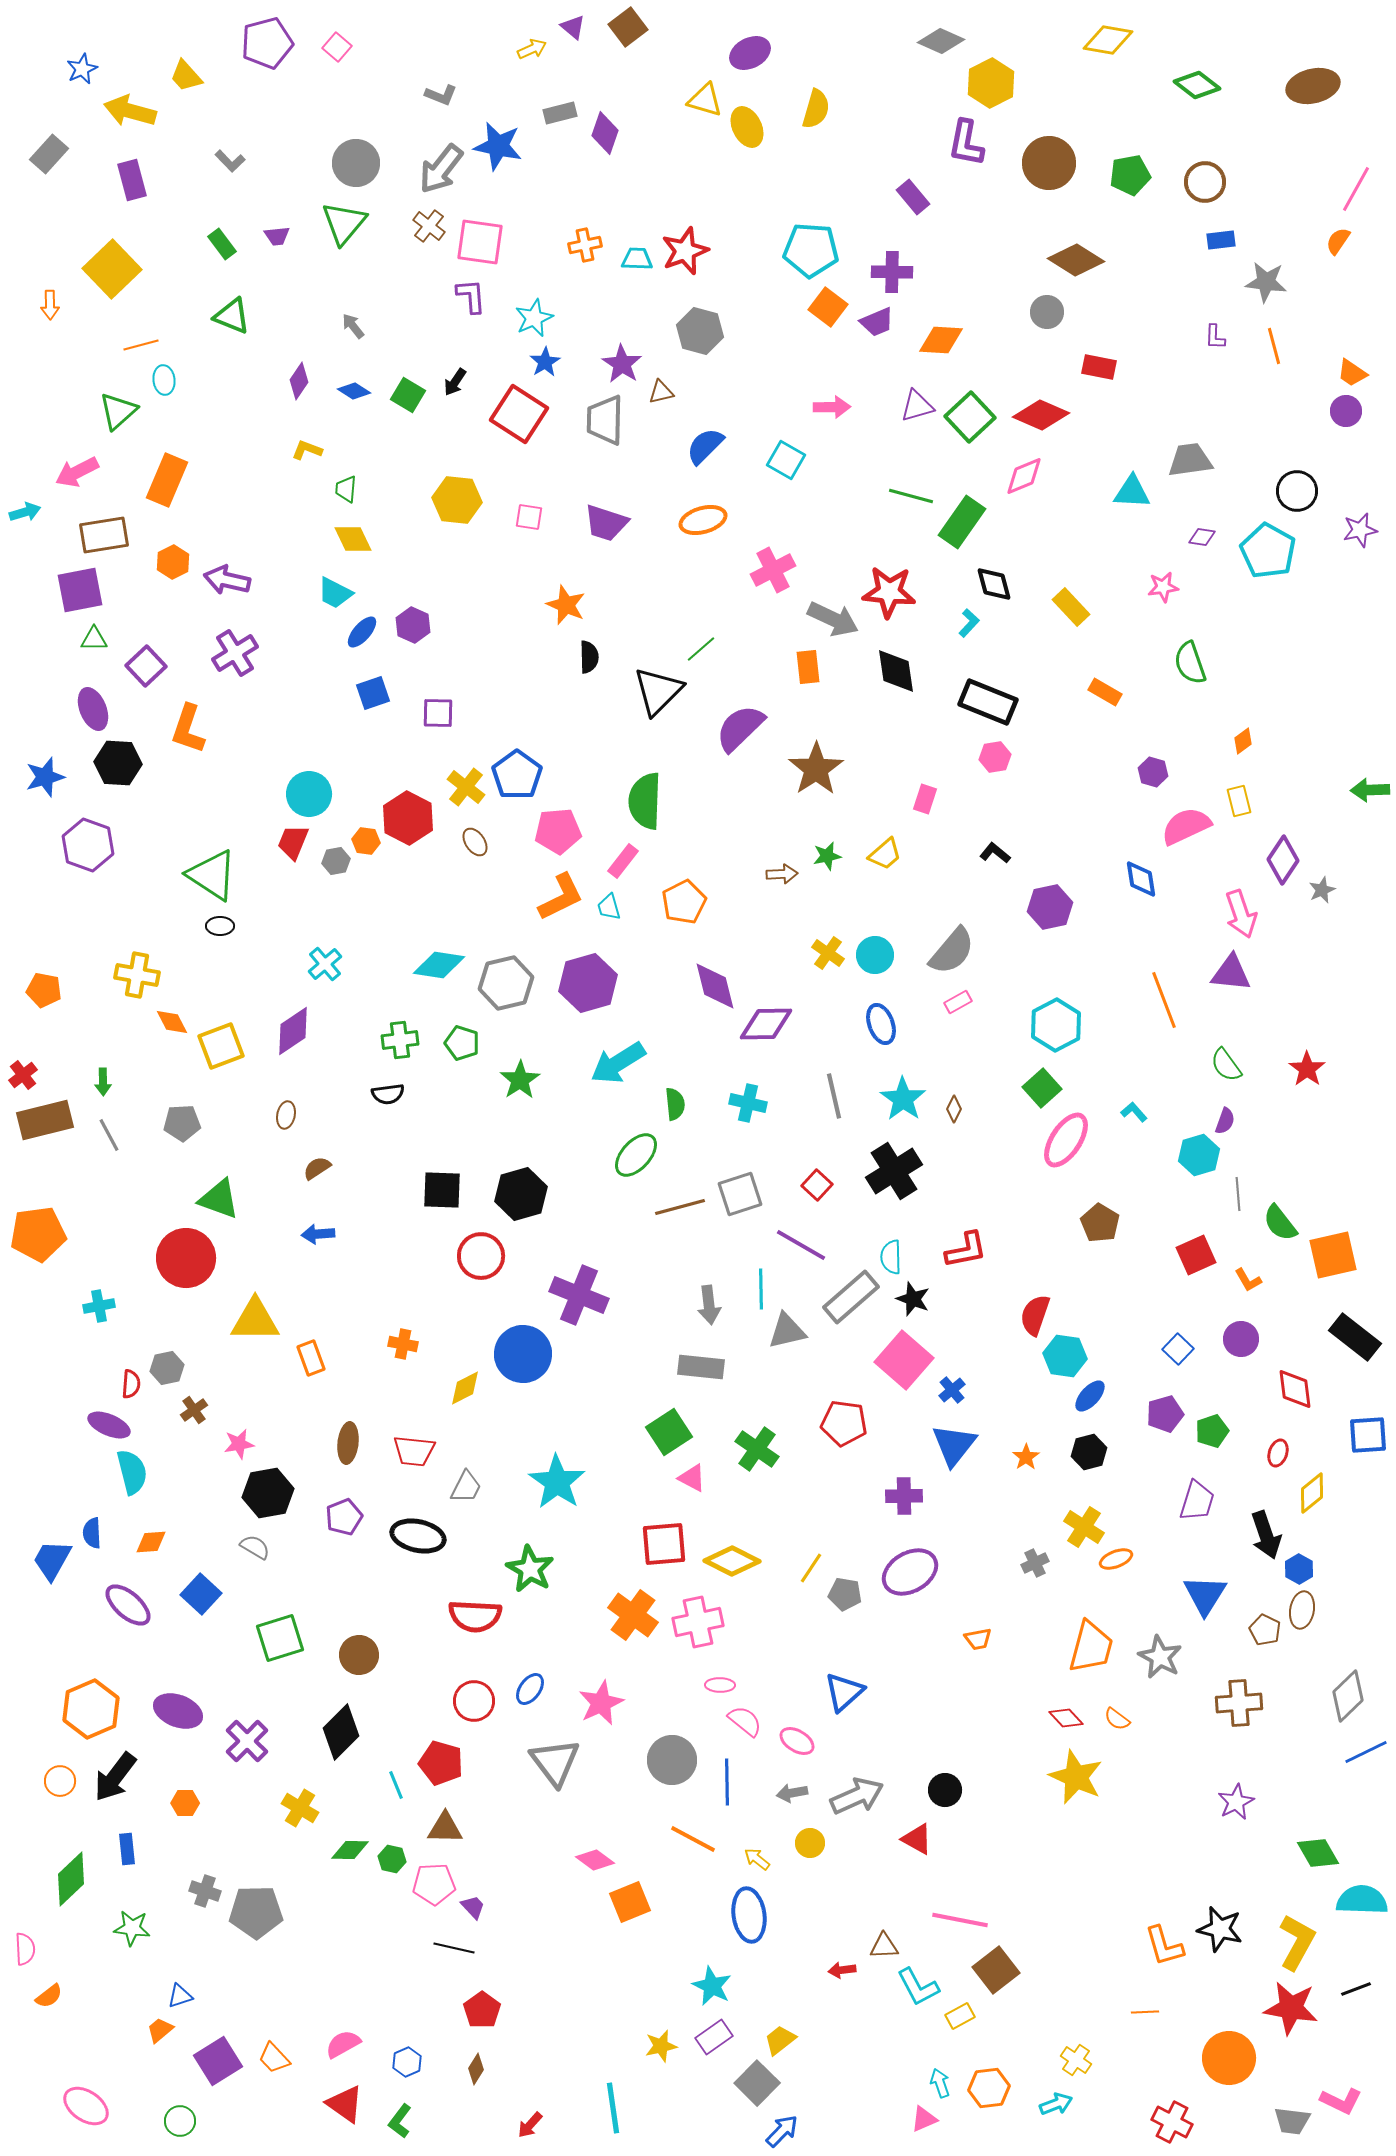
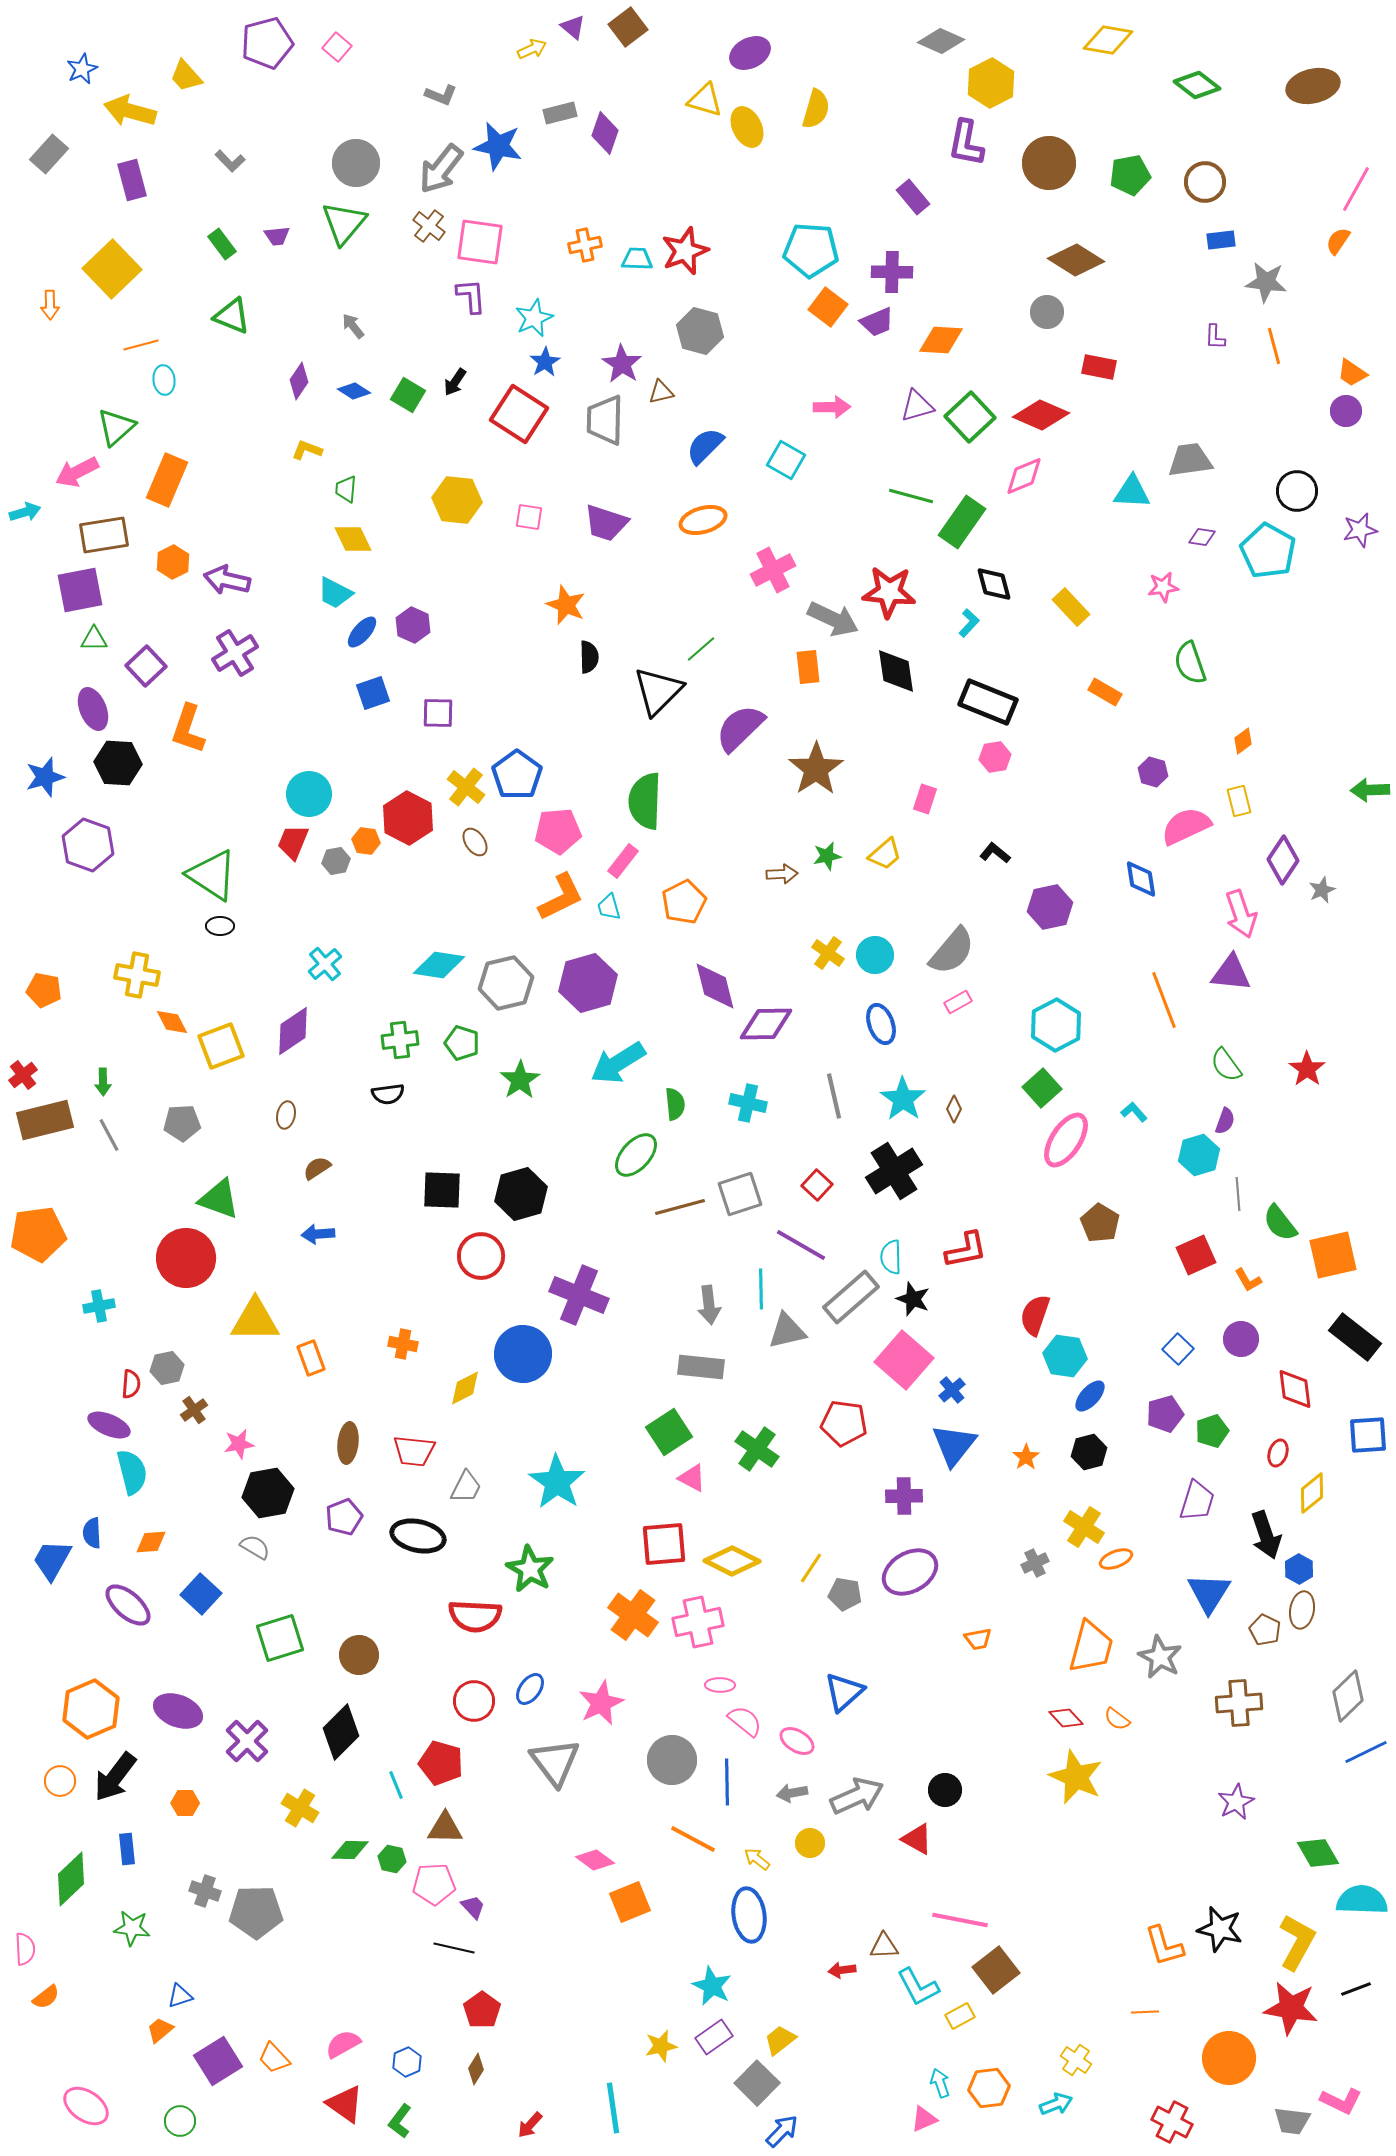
green triangle at (118, 411): moved 2 px left, 16 px down
blue triangle at (1205, 1595): moved 4 px right, 2 px up
orange semicircle at (49, 1996): moved 3 px left, 1 px down
